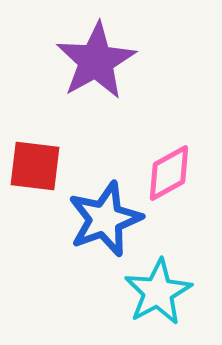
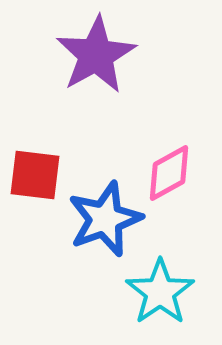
purple star: moved 6 px up
red square: moved 9 px down
cyan star: moved 2 px right; rotated 6 degrees counterclockwise
